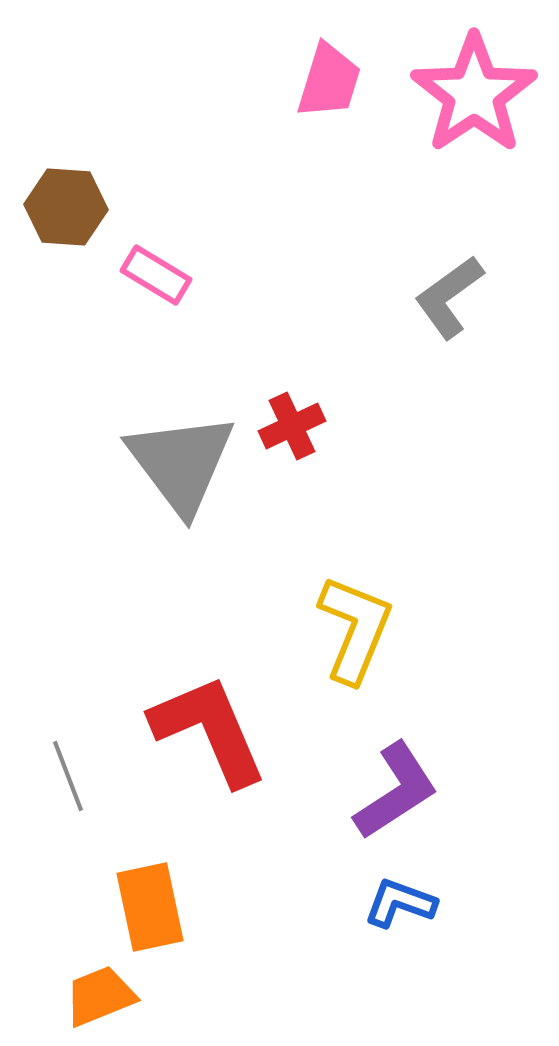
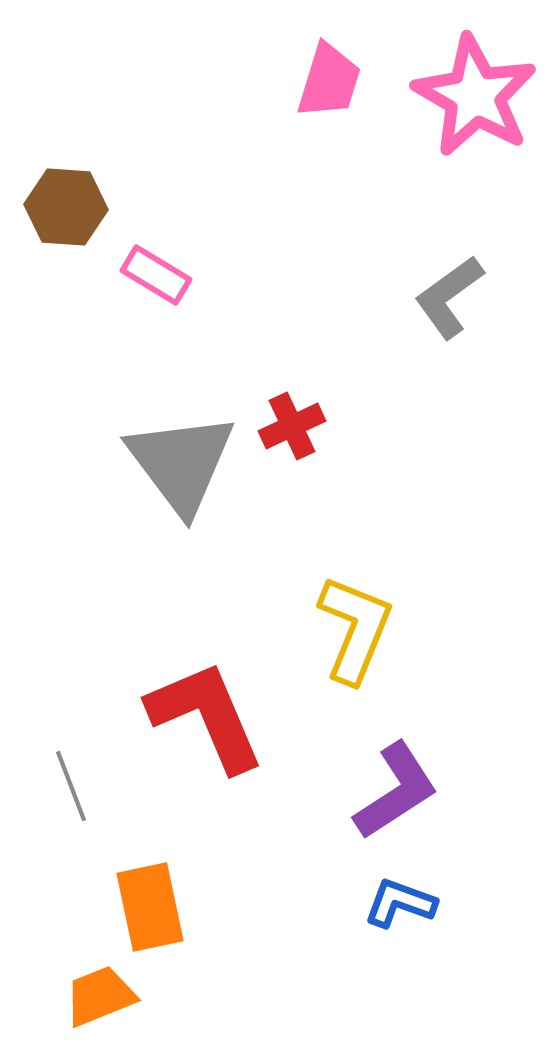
pink star: moved 1 px right, 2 px down; rotated 8 degrees counterclockwise
red L-shape: moved 3 px left, 14 px up
gray line: moved 3 px right, 10 px down
